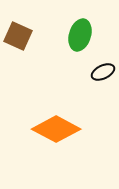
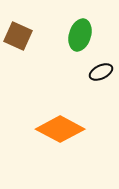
black ellipse: moved 2 px left
orange diamond: moved 4 px right
